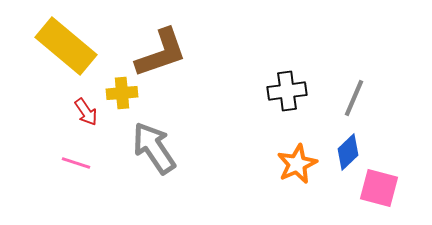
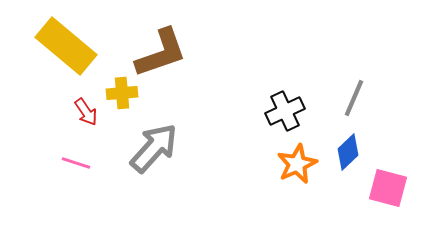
black cross: moved 2 px left, 20 px down; rotated 18 degrees counterclockwise
gray arrow: rotated 76 degrees clockwise
pink square: moved 9 px right
